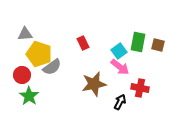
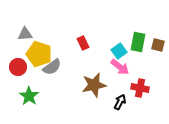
red circle: moved 4 px left, 8 px up
brown star: moved 1 px down
